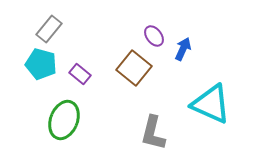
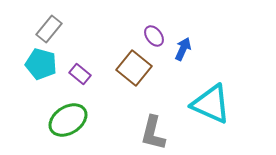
green ellipse: moved 4 px right; rotated 36 degrees clockwise
